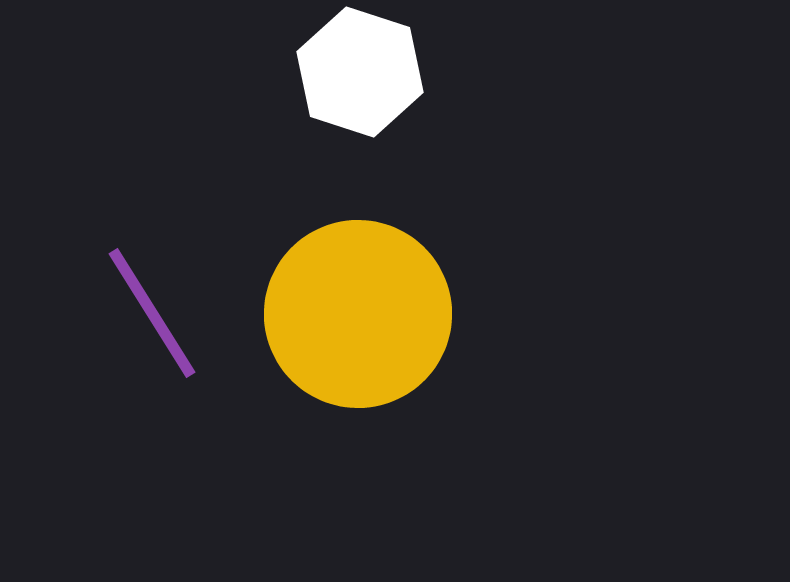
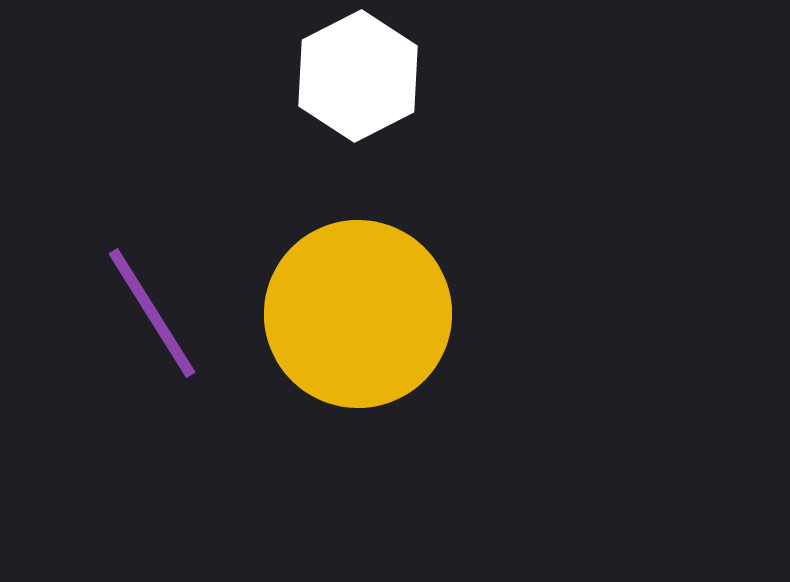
white hexagon: moved 2 px left, 4 px down; rotated 15 degrees clockwise
